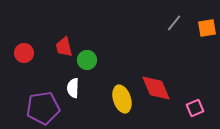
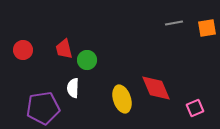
gray line: rotated 42 degrees clockwise
red trapezoid: moved 2 px down
red circle: moved 1 px left, 3 px up
